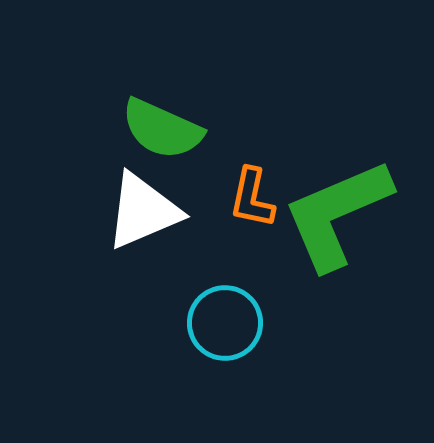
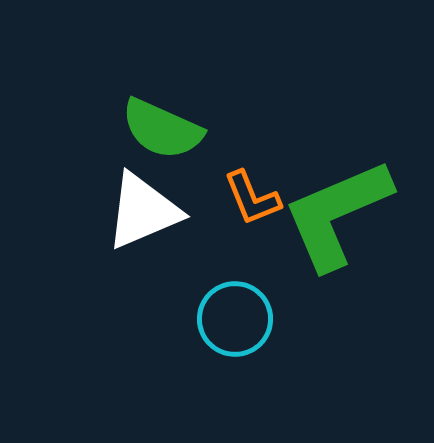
orange L-shape: rotated 34 degrees counterclockwise
cyan circle: moved 10 px right, 4 px up
